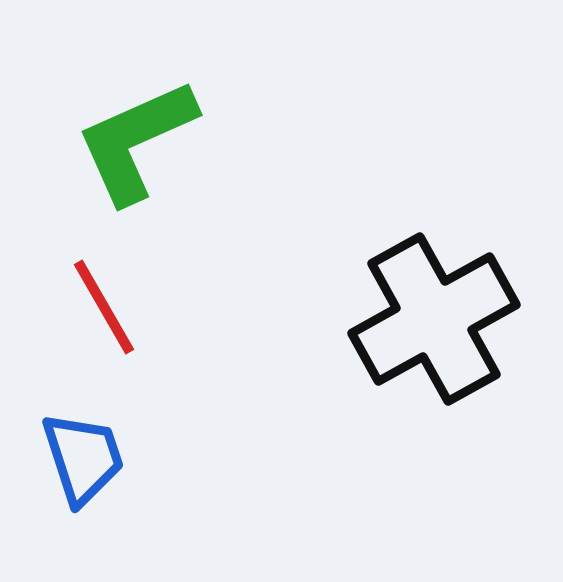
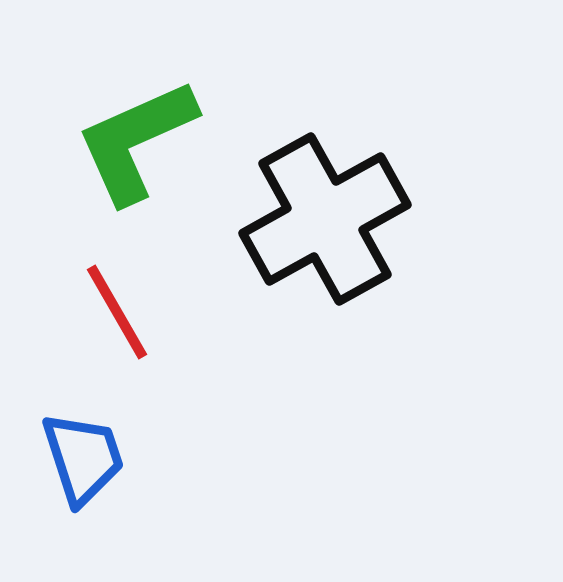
red line: moved 13 px right, 5 px down
black cross: moved 109 px left, 100 px up
